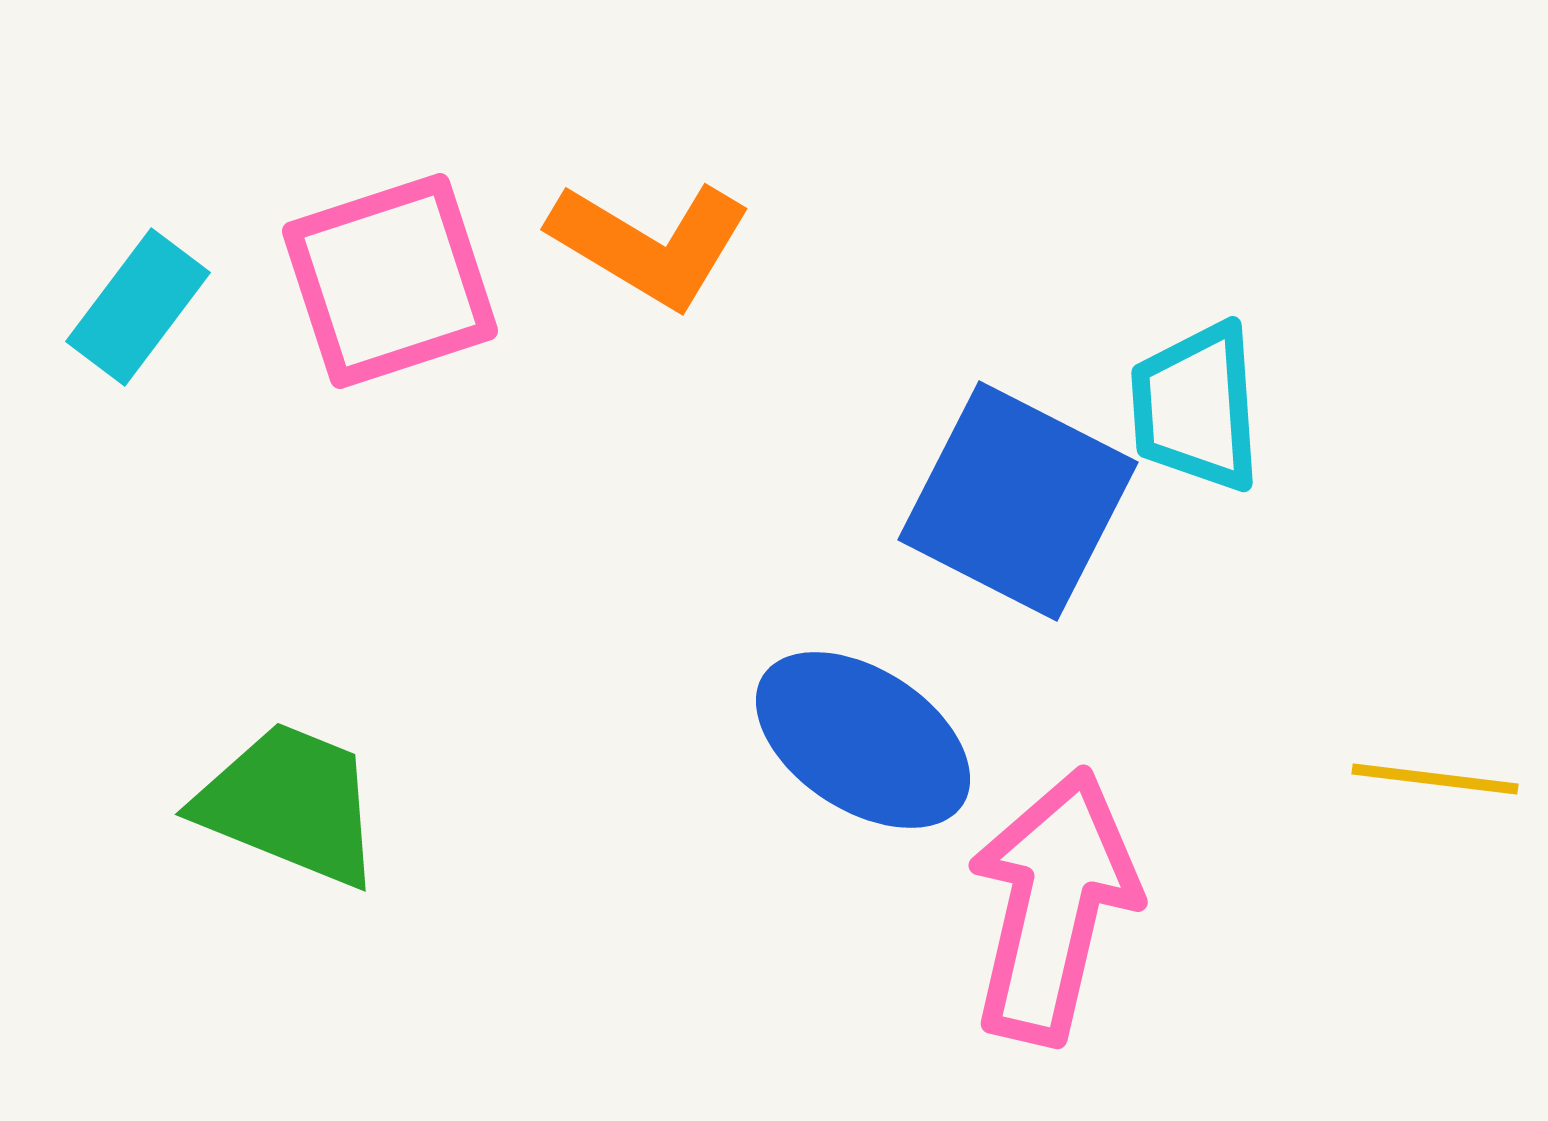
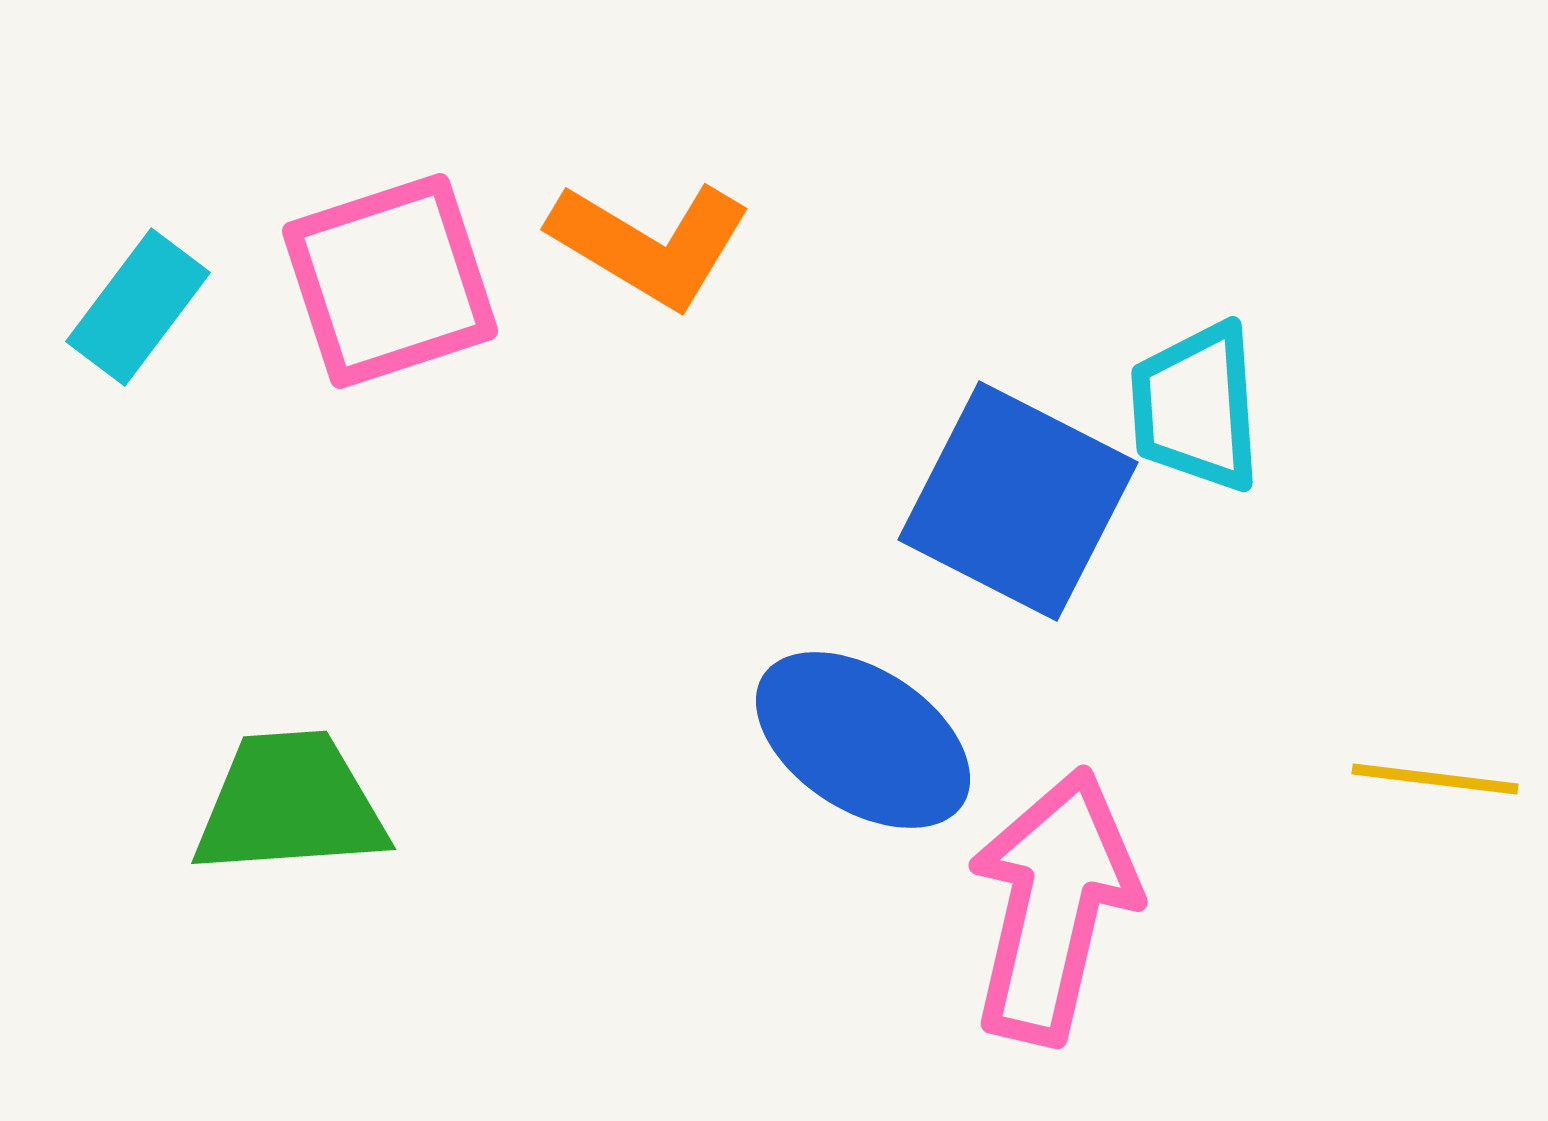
green trapezoid: rotated 26 degrees counterclockwise
